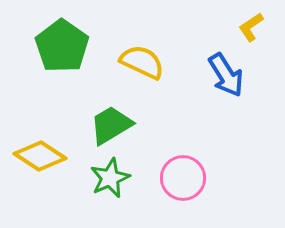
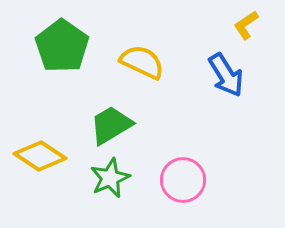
yellow L-shape: moved 5 px left, 2 px up
pink circle: moved 2 px down
